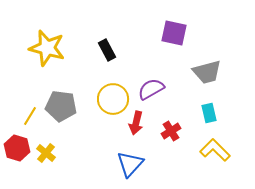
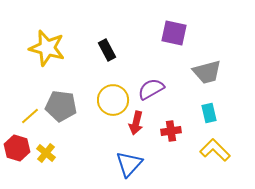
yellow circle: moved 1 px down
yellow line: rotated 18 degrees clockwise
red cross: rotated 24 degrees clockwise
blue triangle: moved 1 px left
